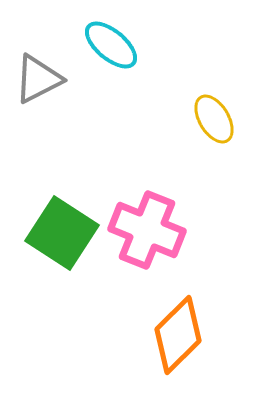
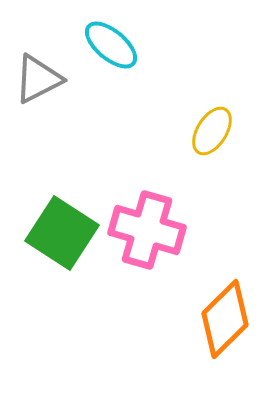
yellow ellipse: moved 2 px left, 12 px down; rotated 63 degrees clockwise
pink cross: rotated 6 degrees counterclockwise
orange diamond: moved 47 px right, 16 px up
